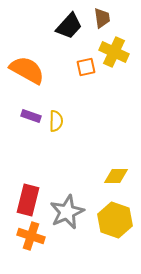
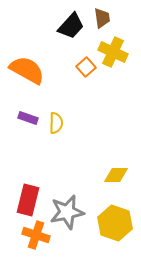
black trapezoid: moved 2 px right
yellow cross: moved 1 px left
orange square: rotated 30 degrees counterclockwise
purple rectangle: moved 3 px left, 2 px down
yellow semicircle: moved 2 px down
yellow diamond: moved 1 px up
gray star: rotated 12 degrees clockwise
yellow hexagon: moved 3 px down
orange cross: moved 5 px right, 1 px up
